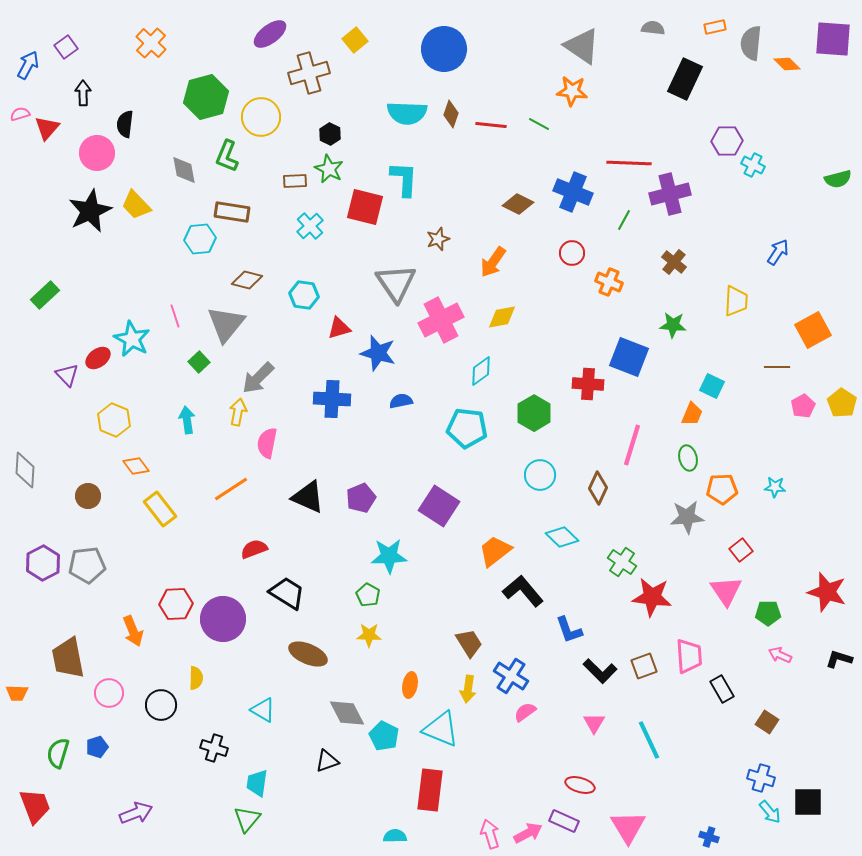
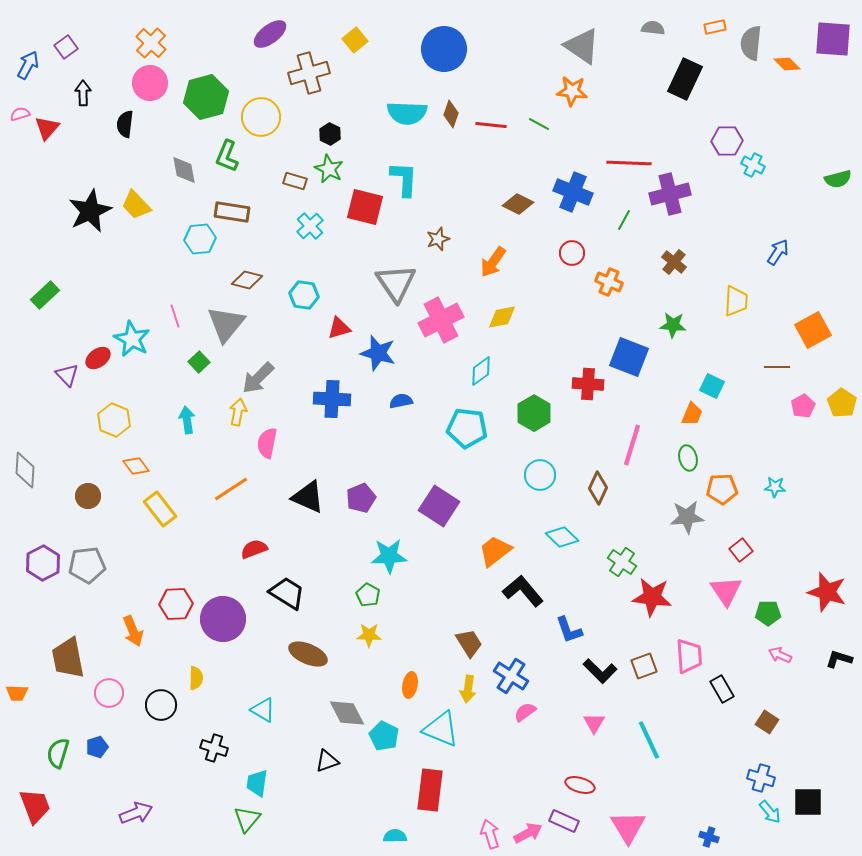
pink circle at (97, 153): moved 53 px right, 70 px up
brown rectangle at (295, 181): rotated 20 degrees clockwise
